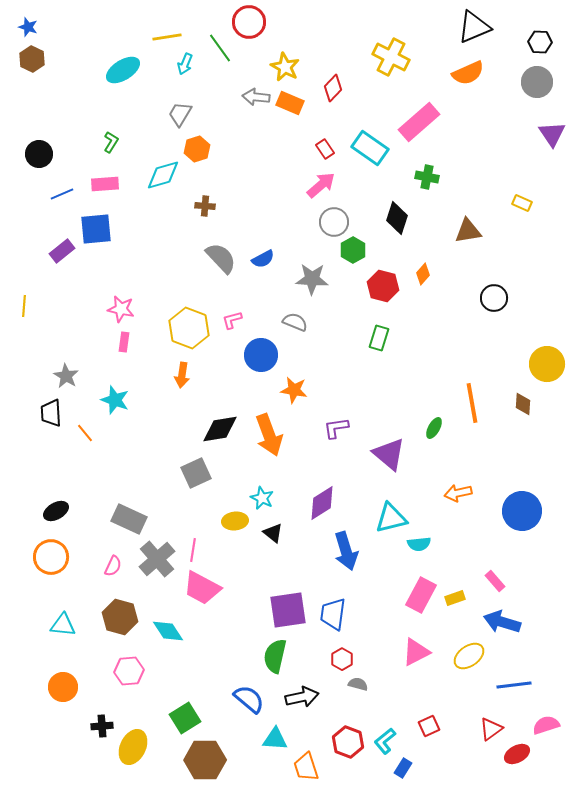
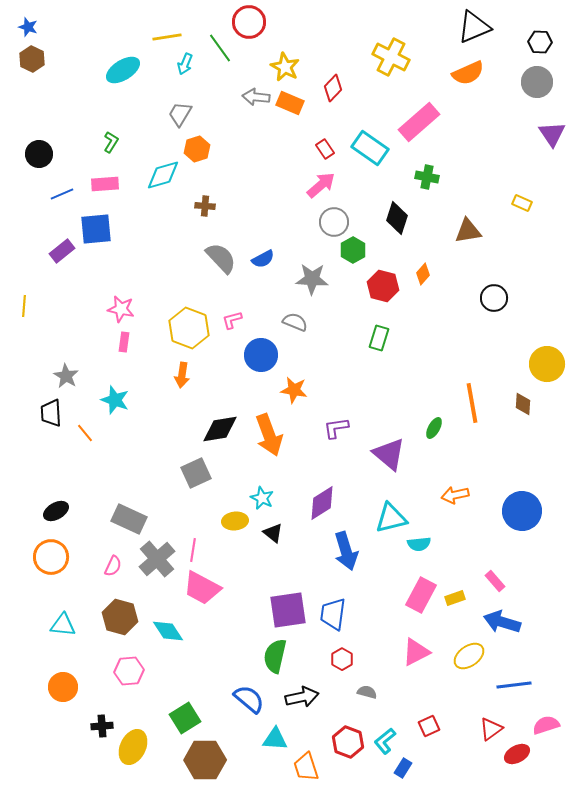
orange arrow at (458, 493): moved 3 px left, 2 px down
gray semicircle at (358, 684): moved 9 px right, 8 px down
